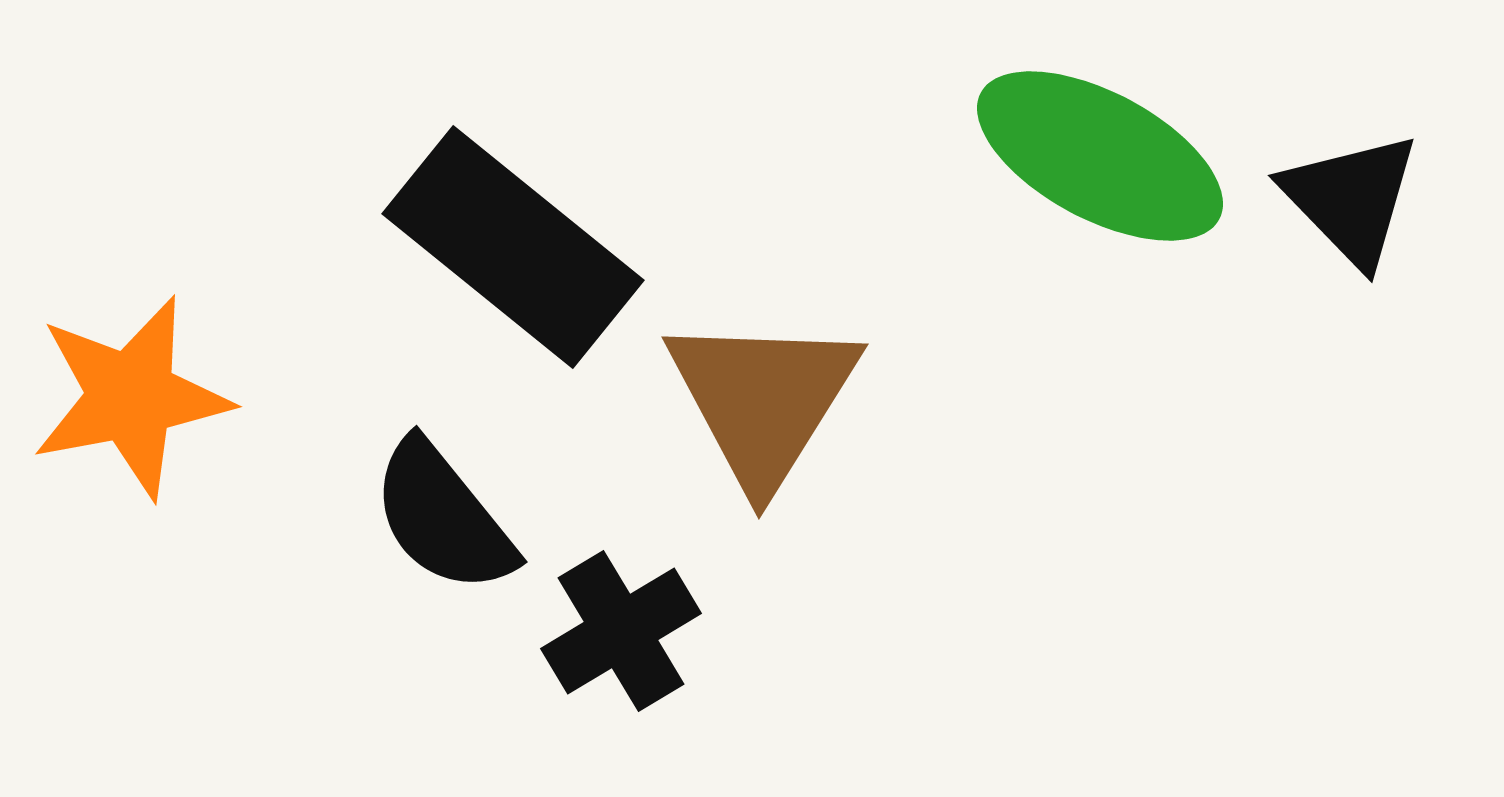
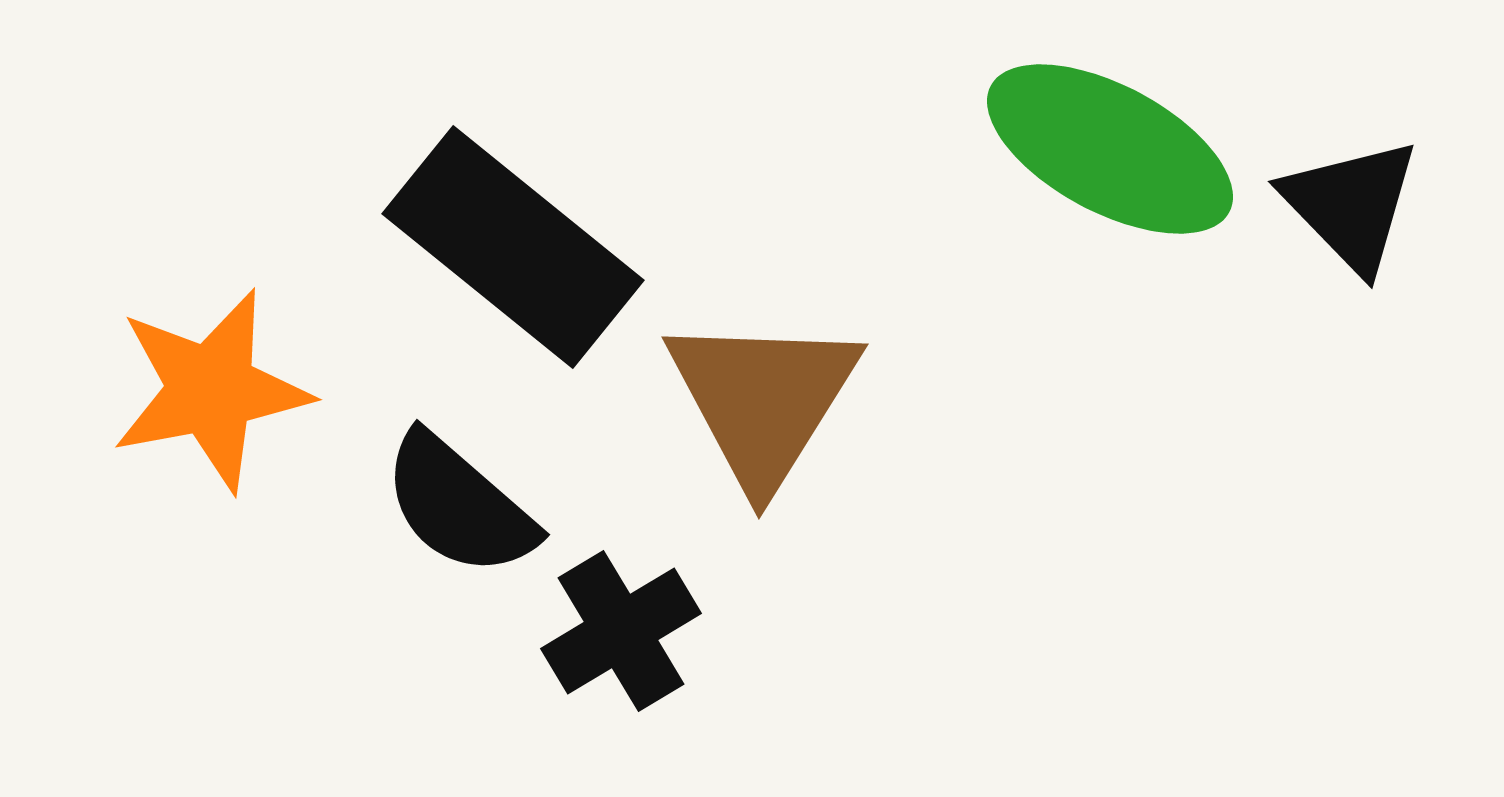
green ellipse: moved 10 px right, 7 px up
black triangle: moved 6 px down
orange star: moved 80 px right, 7 px up
black semicircle: moved 16 px right, 12 px up; rotated 10 degrees counterclockwise
